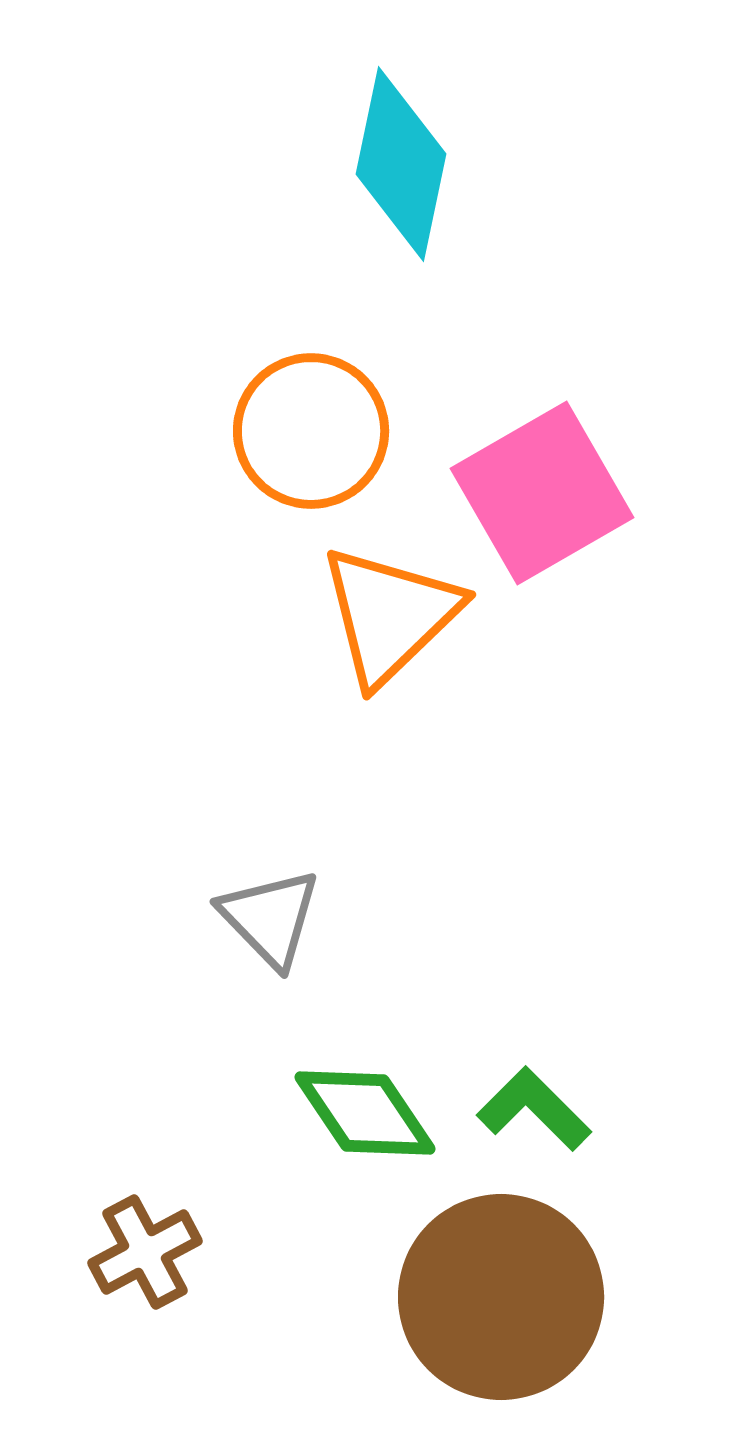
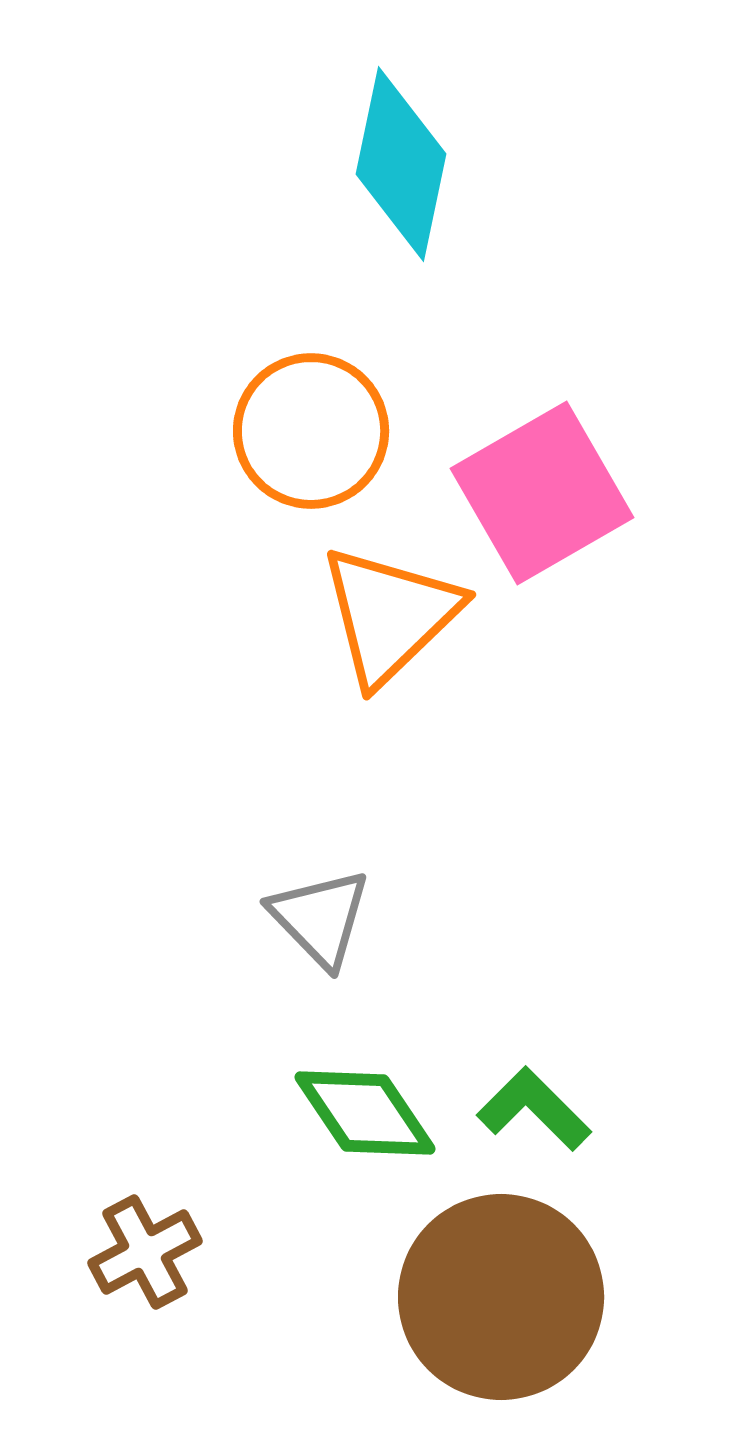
gray triangle: moved 50 px right
